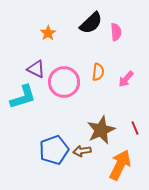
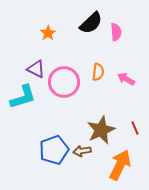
pink arrow: rotated 78 degrees clockwise
